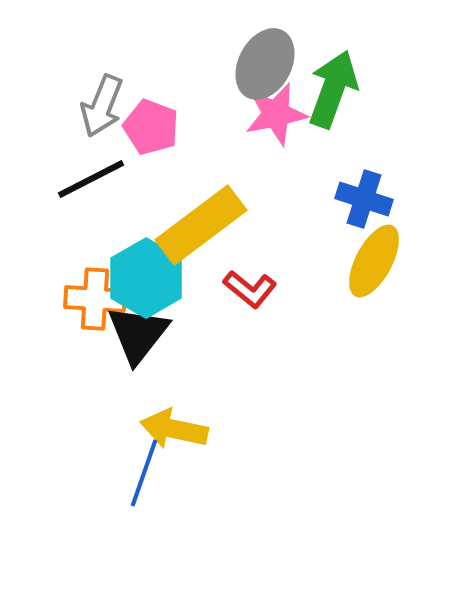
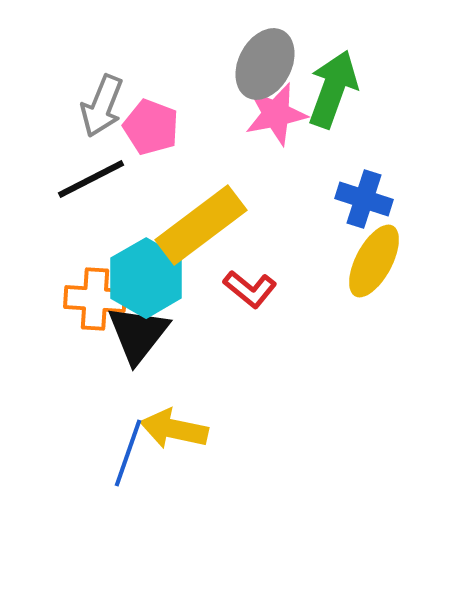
blue line: moved 16 px left, 20 px up
